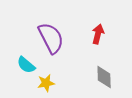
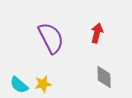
red arrow: moved 1 px left, 1 px up
cyan semicircle: moved 7 px left, 20 px down
yellow star: moved 3 px left, 1 px down
